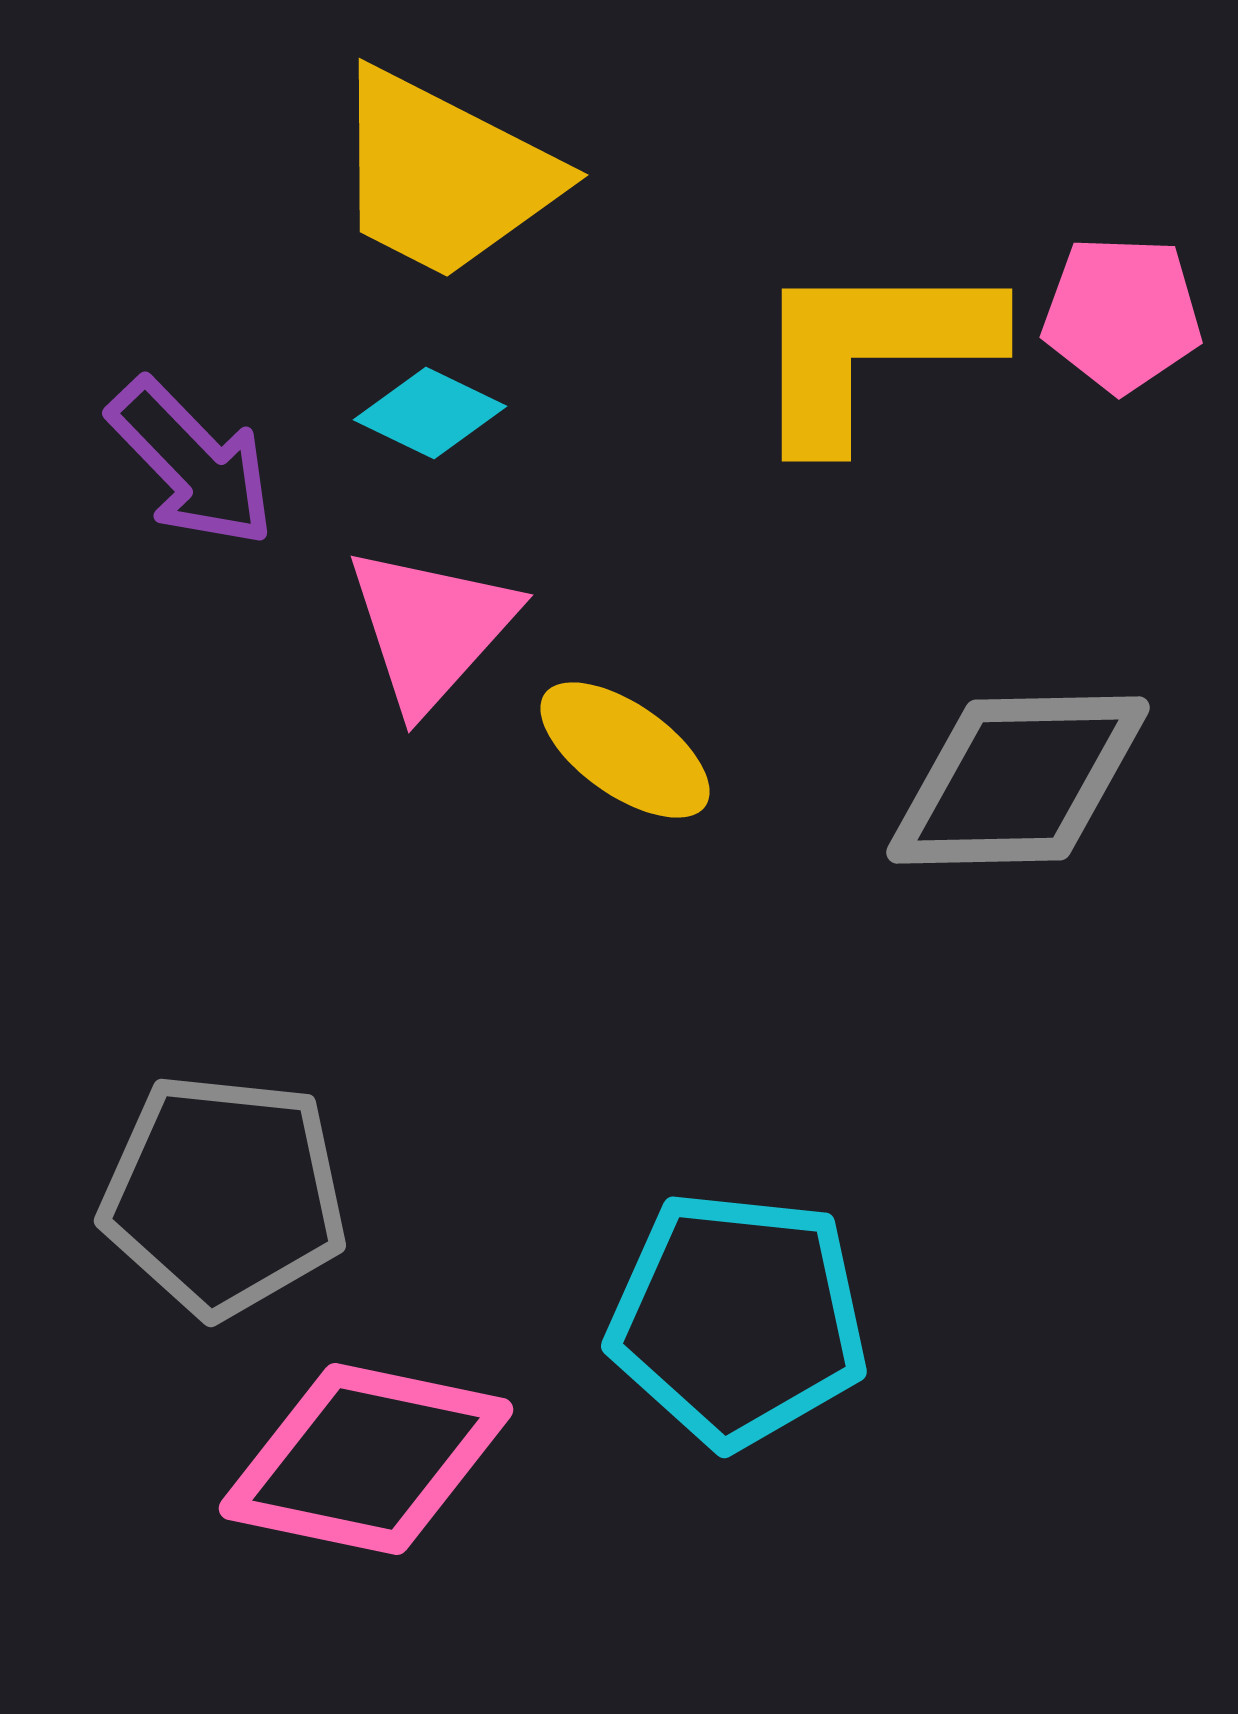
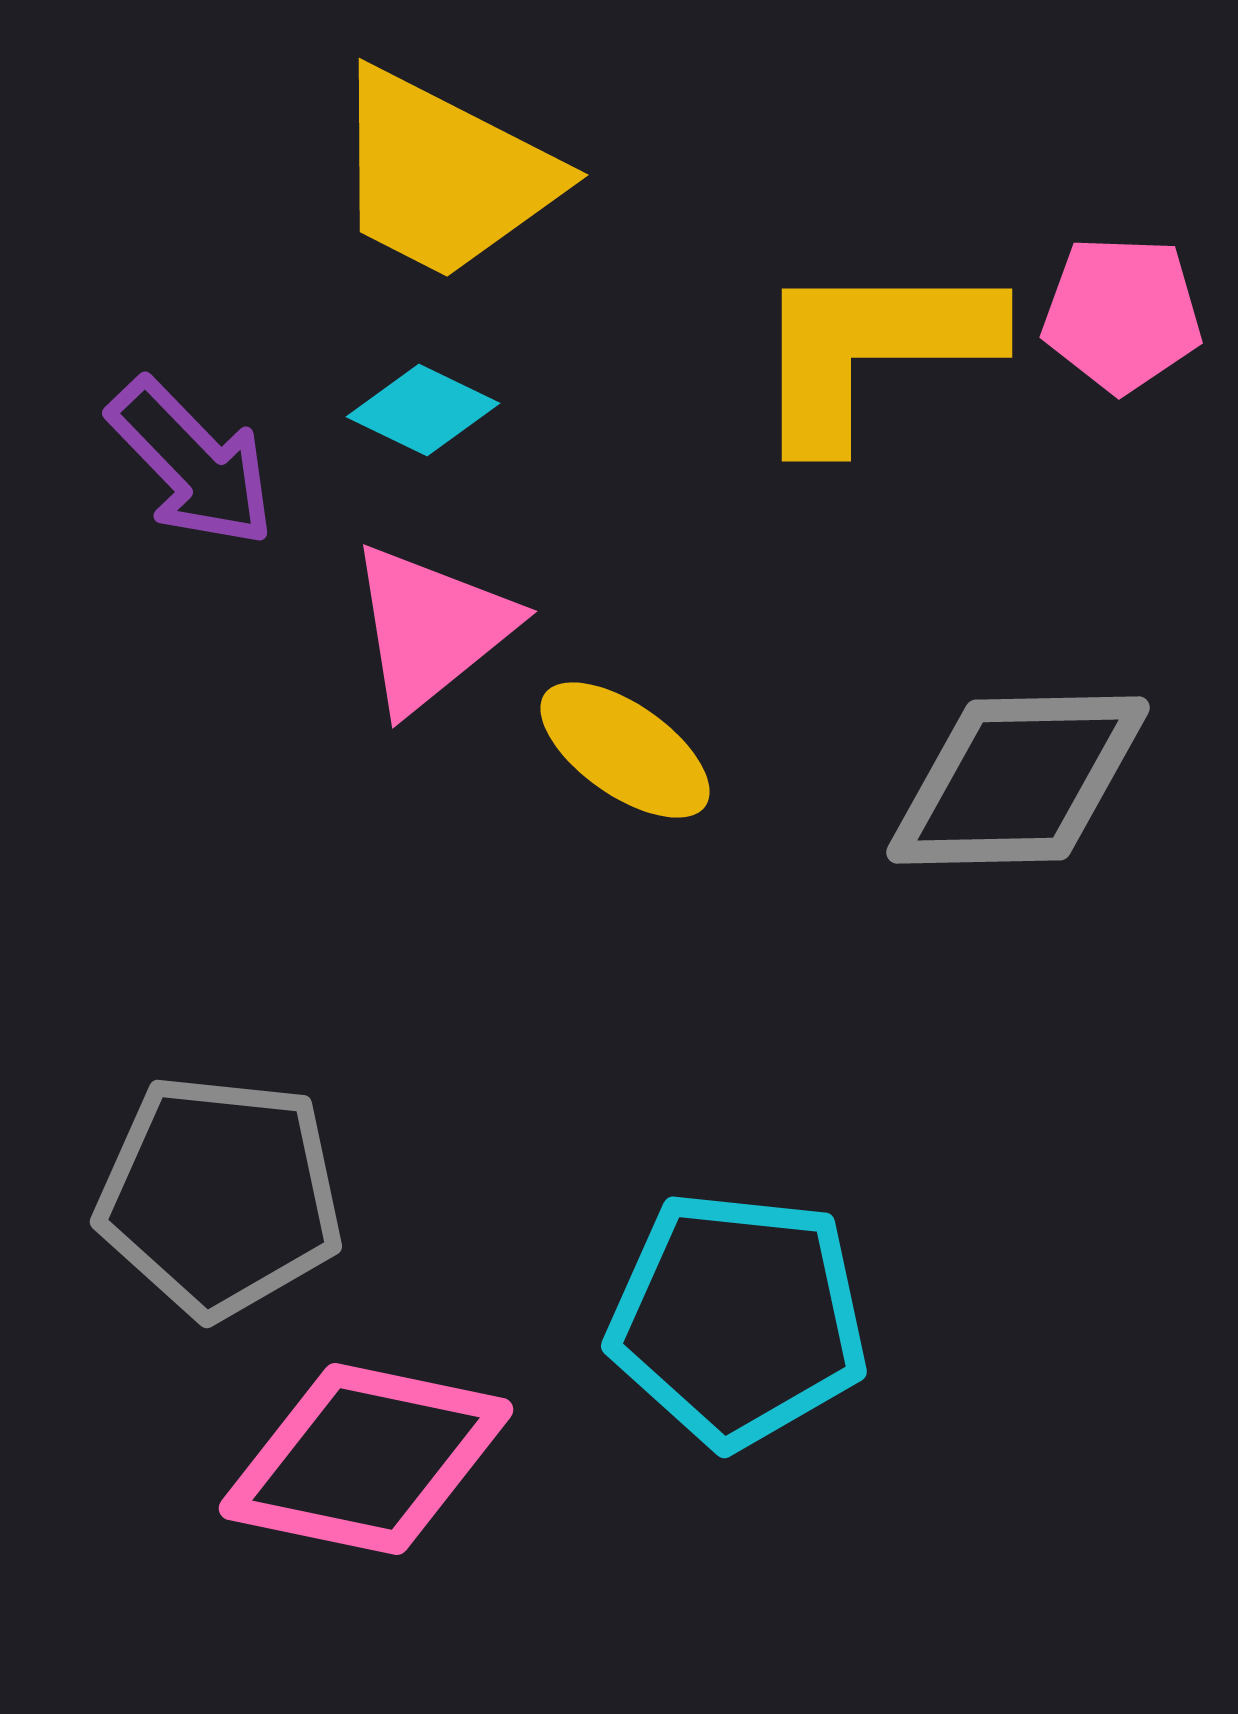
cyan diamond: moved 7 px left, 3 px up
pink triangle: rotated 9 degrees clockwise
gray pentagon: moved 4 px left, 1 px down
